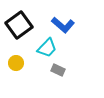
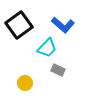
yellow circle: moved 9 px right, 20 px down
